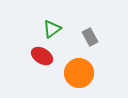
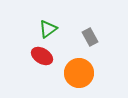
green triangle: moved 4 px left
